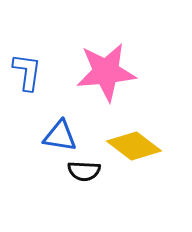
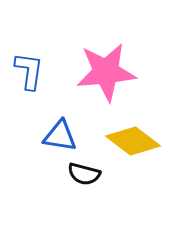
blue L-shape: moved 2 px right, 1 px up
yellow diamond: moved 1 px left, 5 px up
black semicircle: moved 3 px down; rotated 12 degrees clockwise
